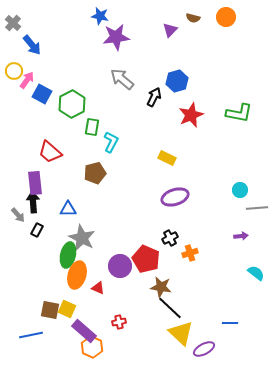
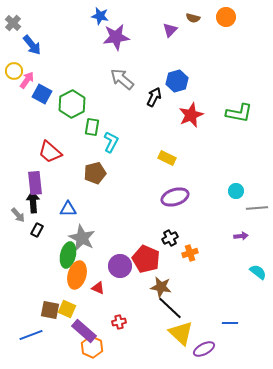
cyan circle at (240, 190): moved 4 px left, 1 px down
cyan semicircle at (256, 273): moved 2 px right, 1 px up
blue line at (31, 335): rotated 10 degrees counterclockwise
